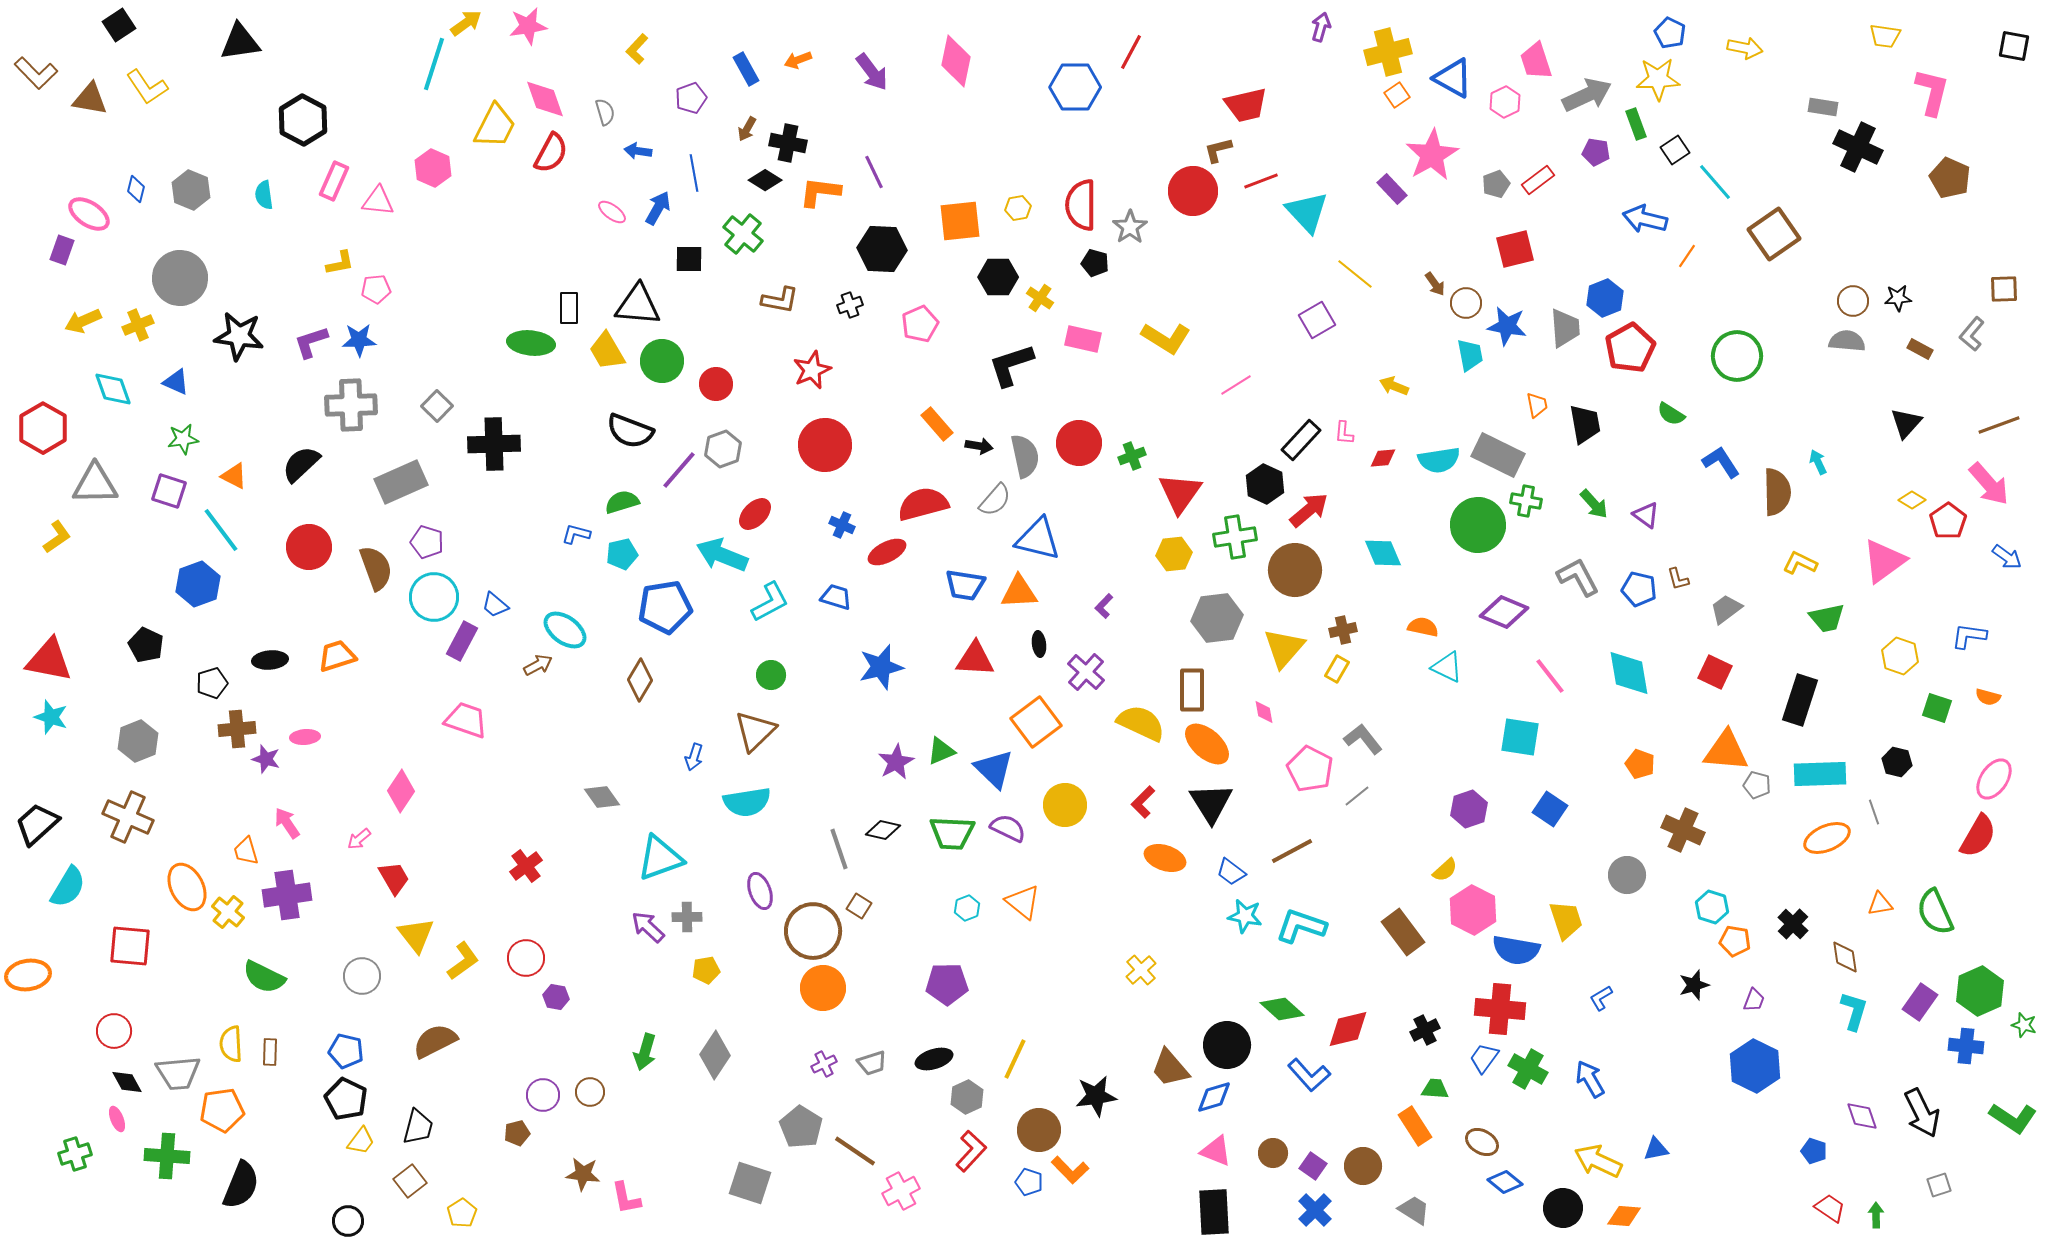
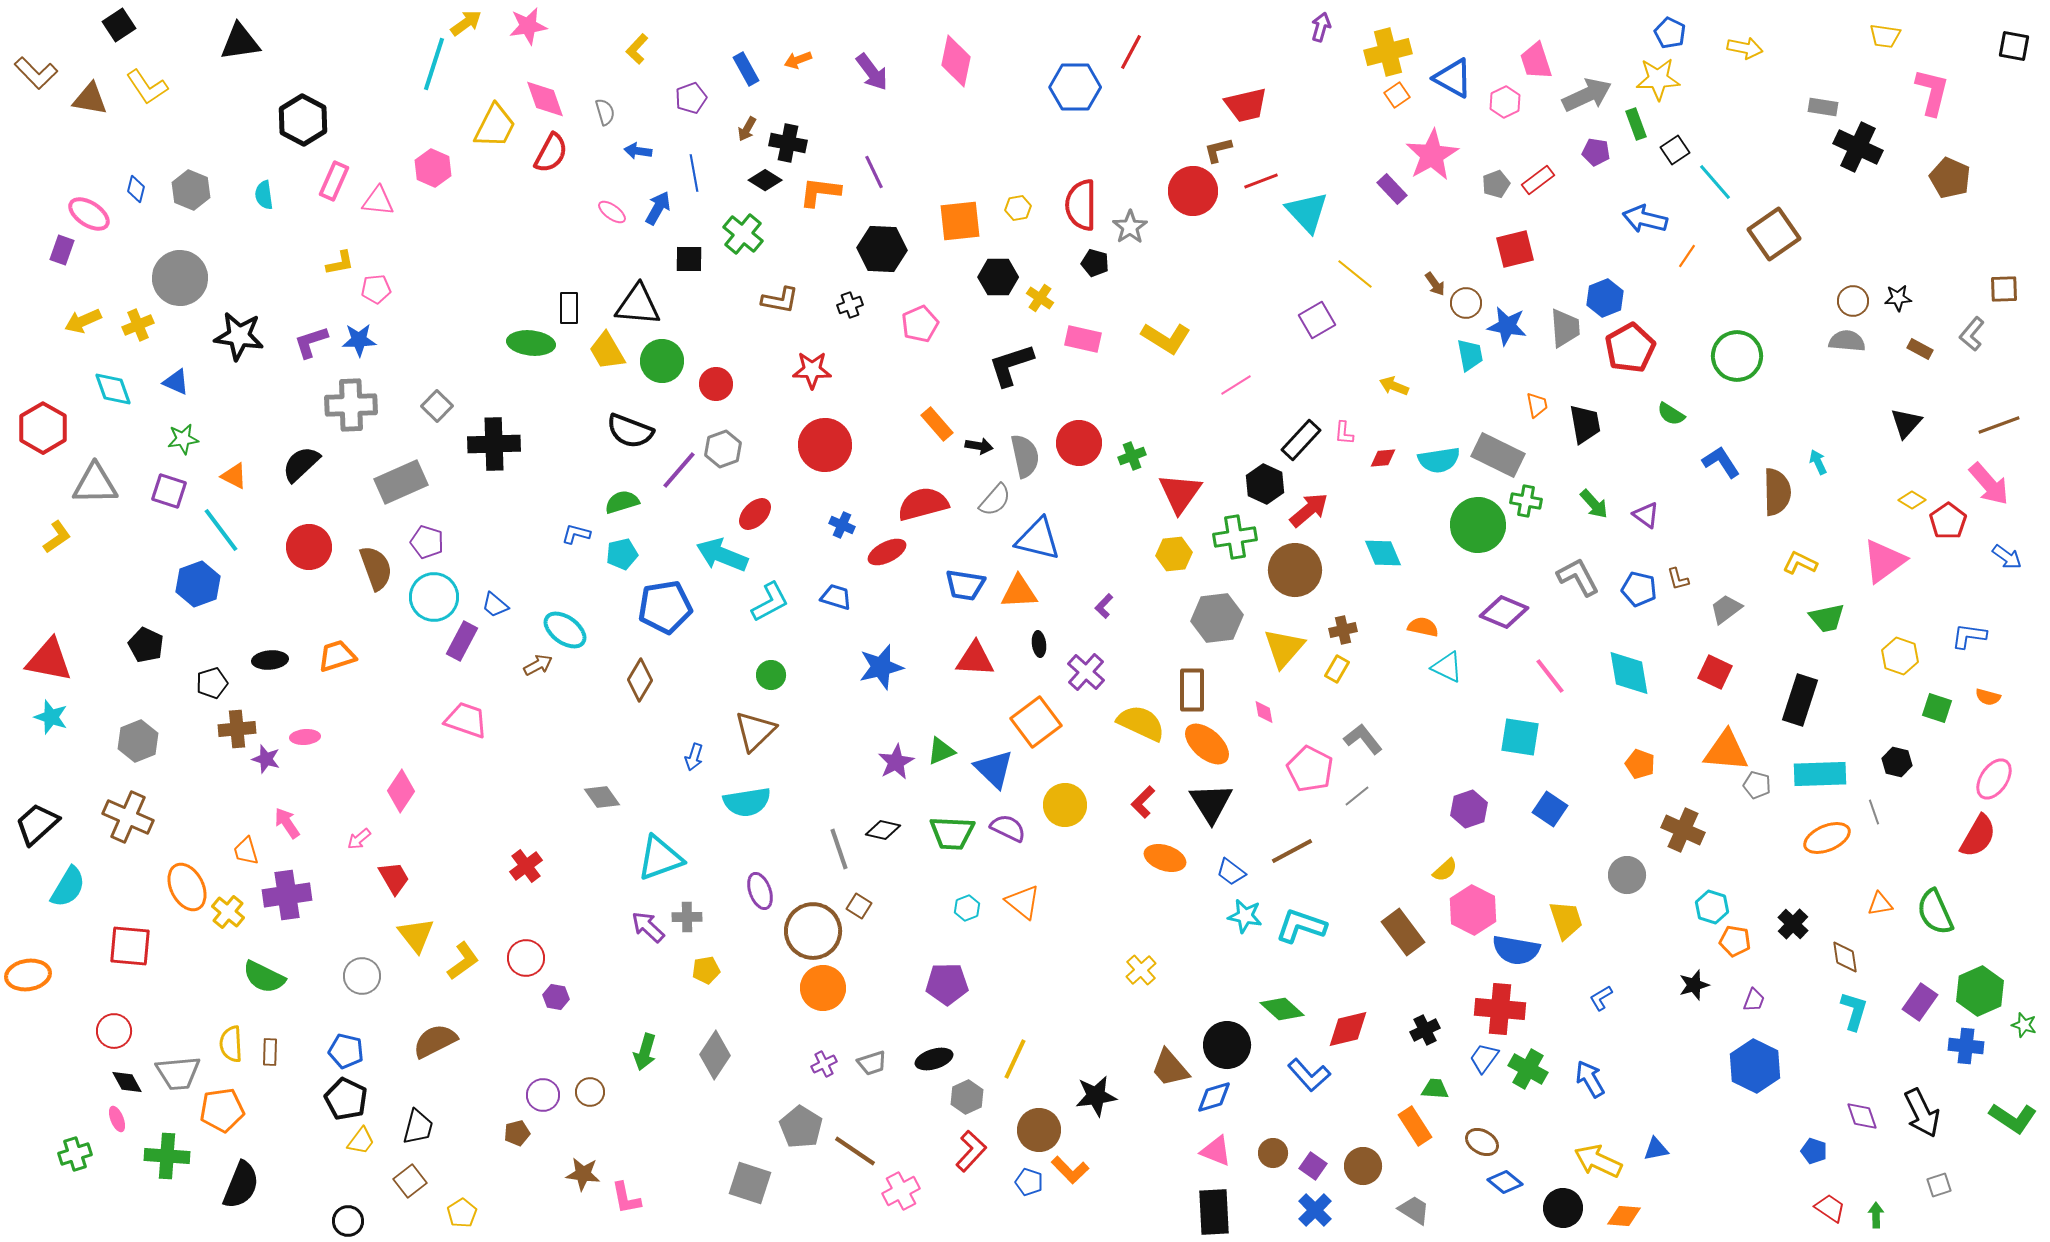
red star at (812, 370): rotated 24 degrees clockwise
